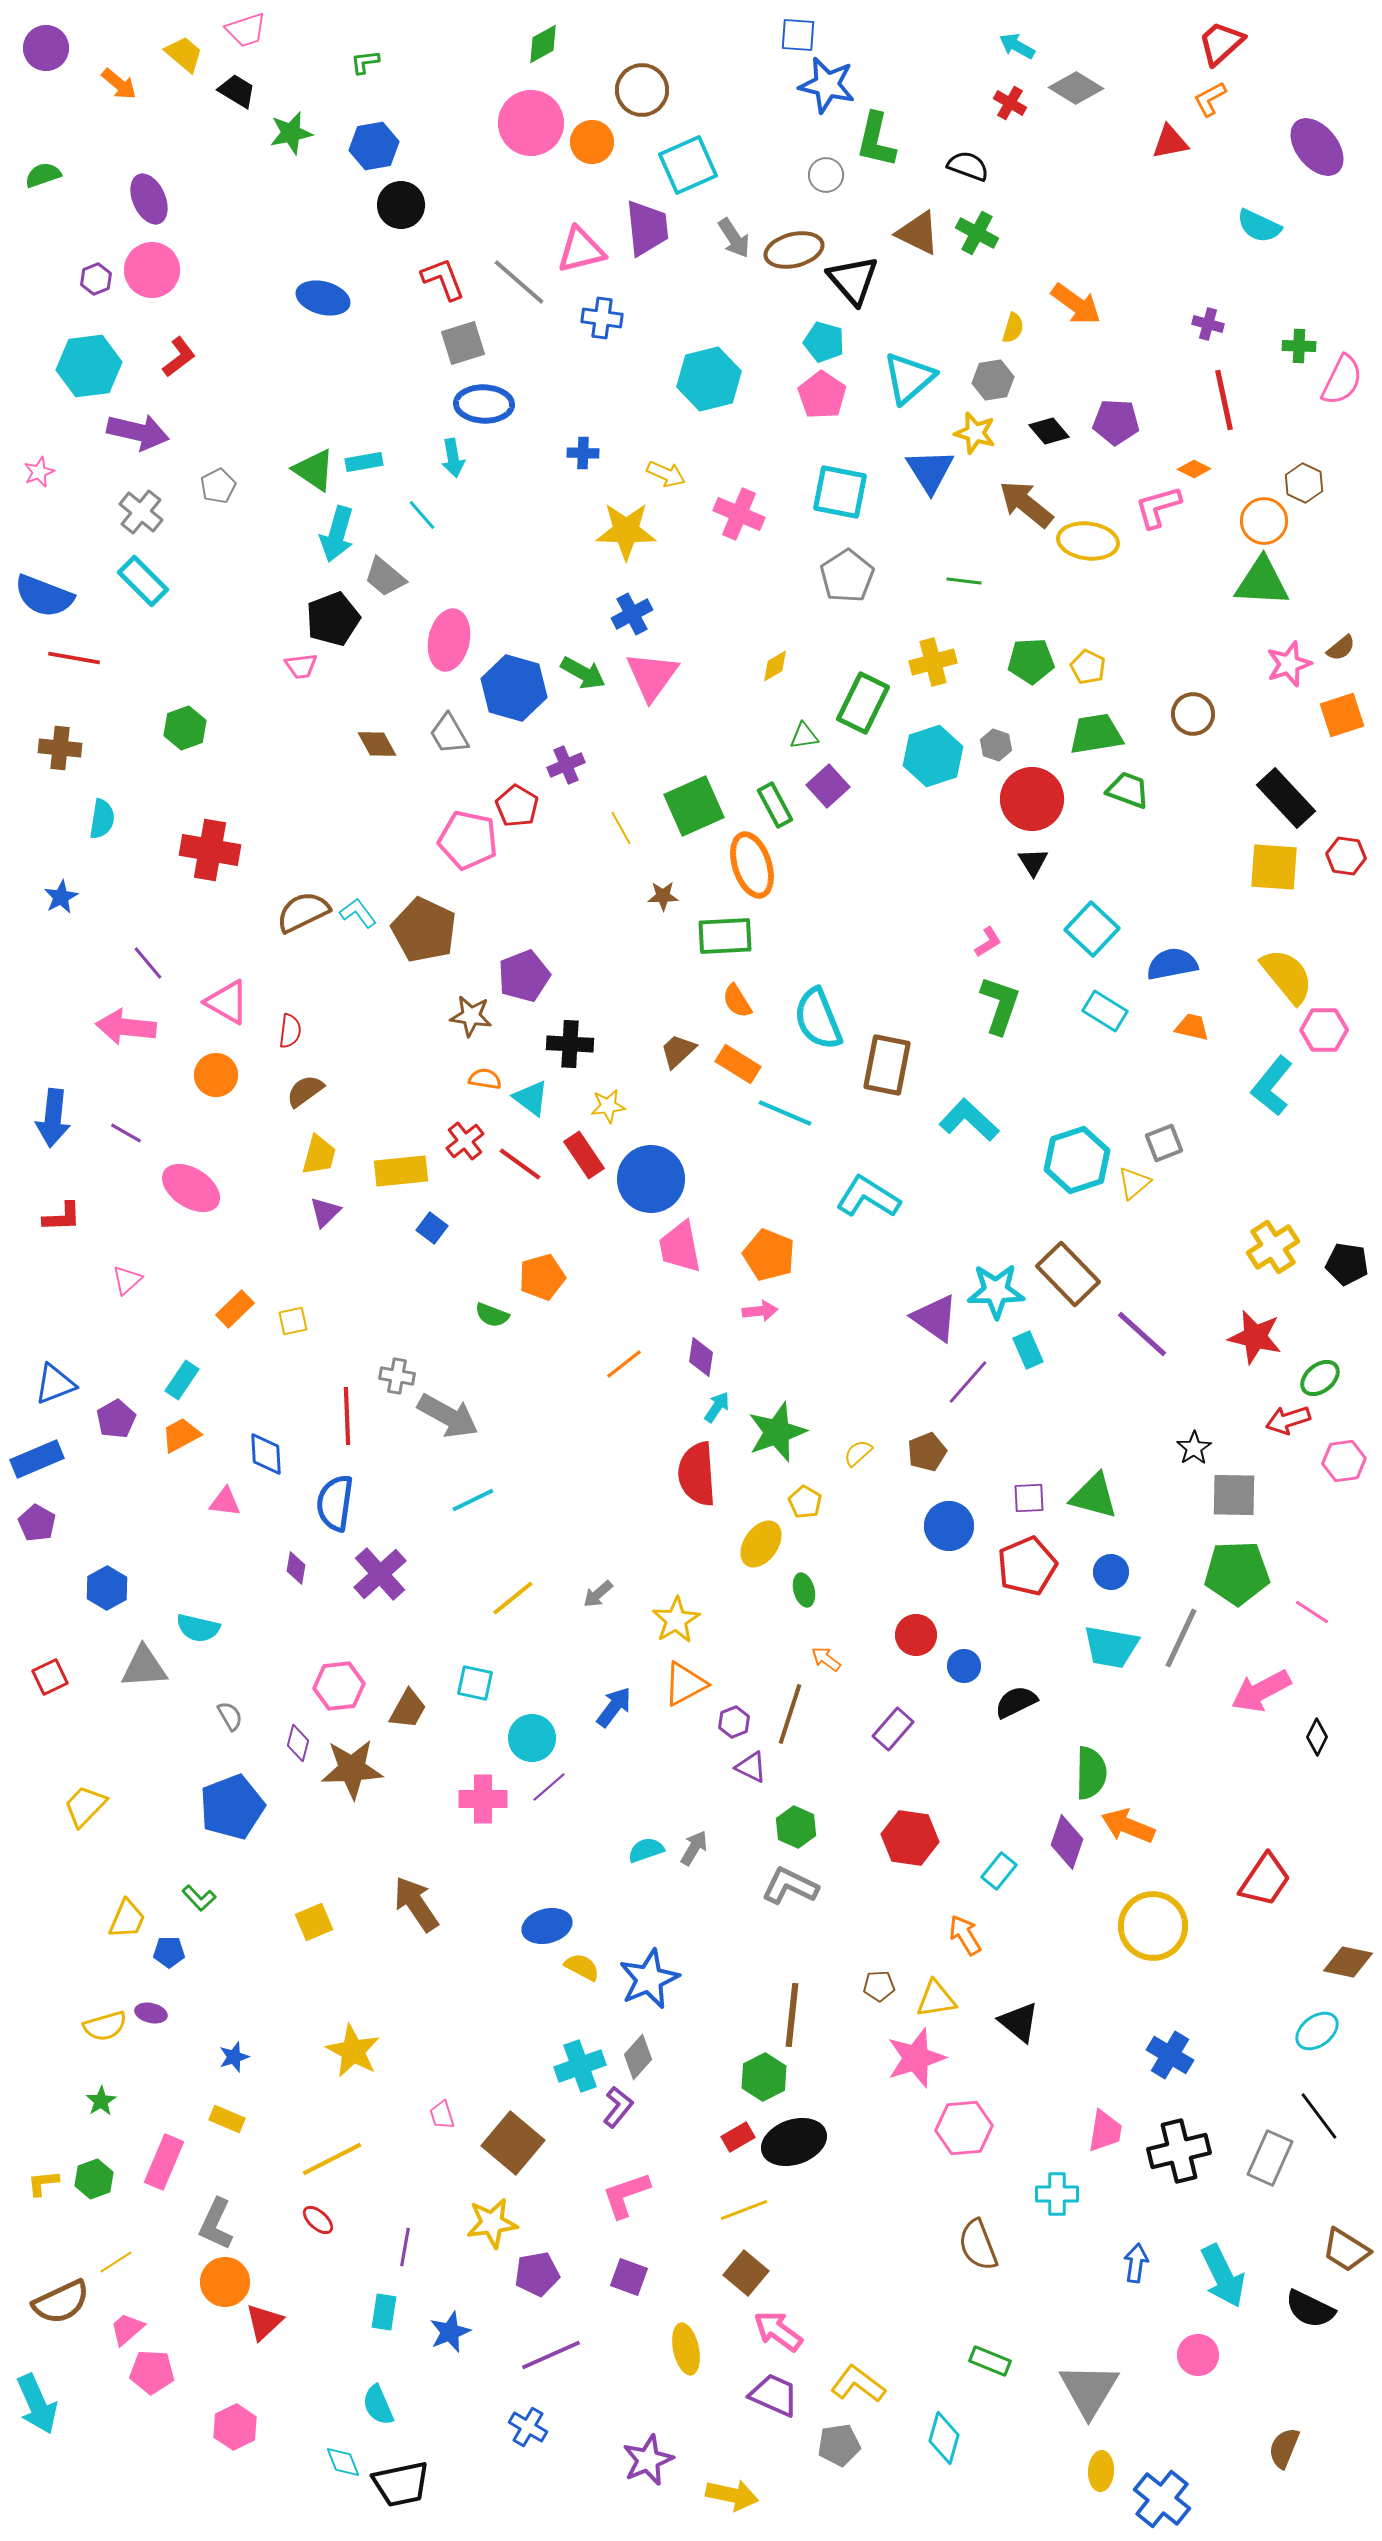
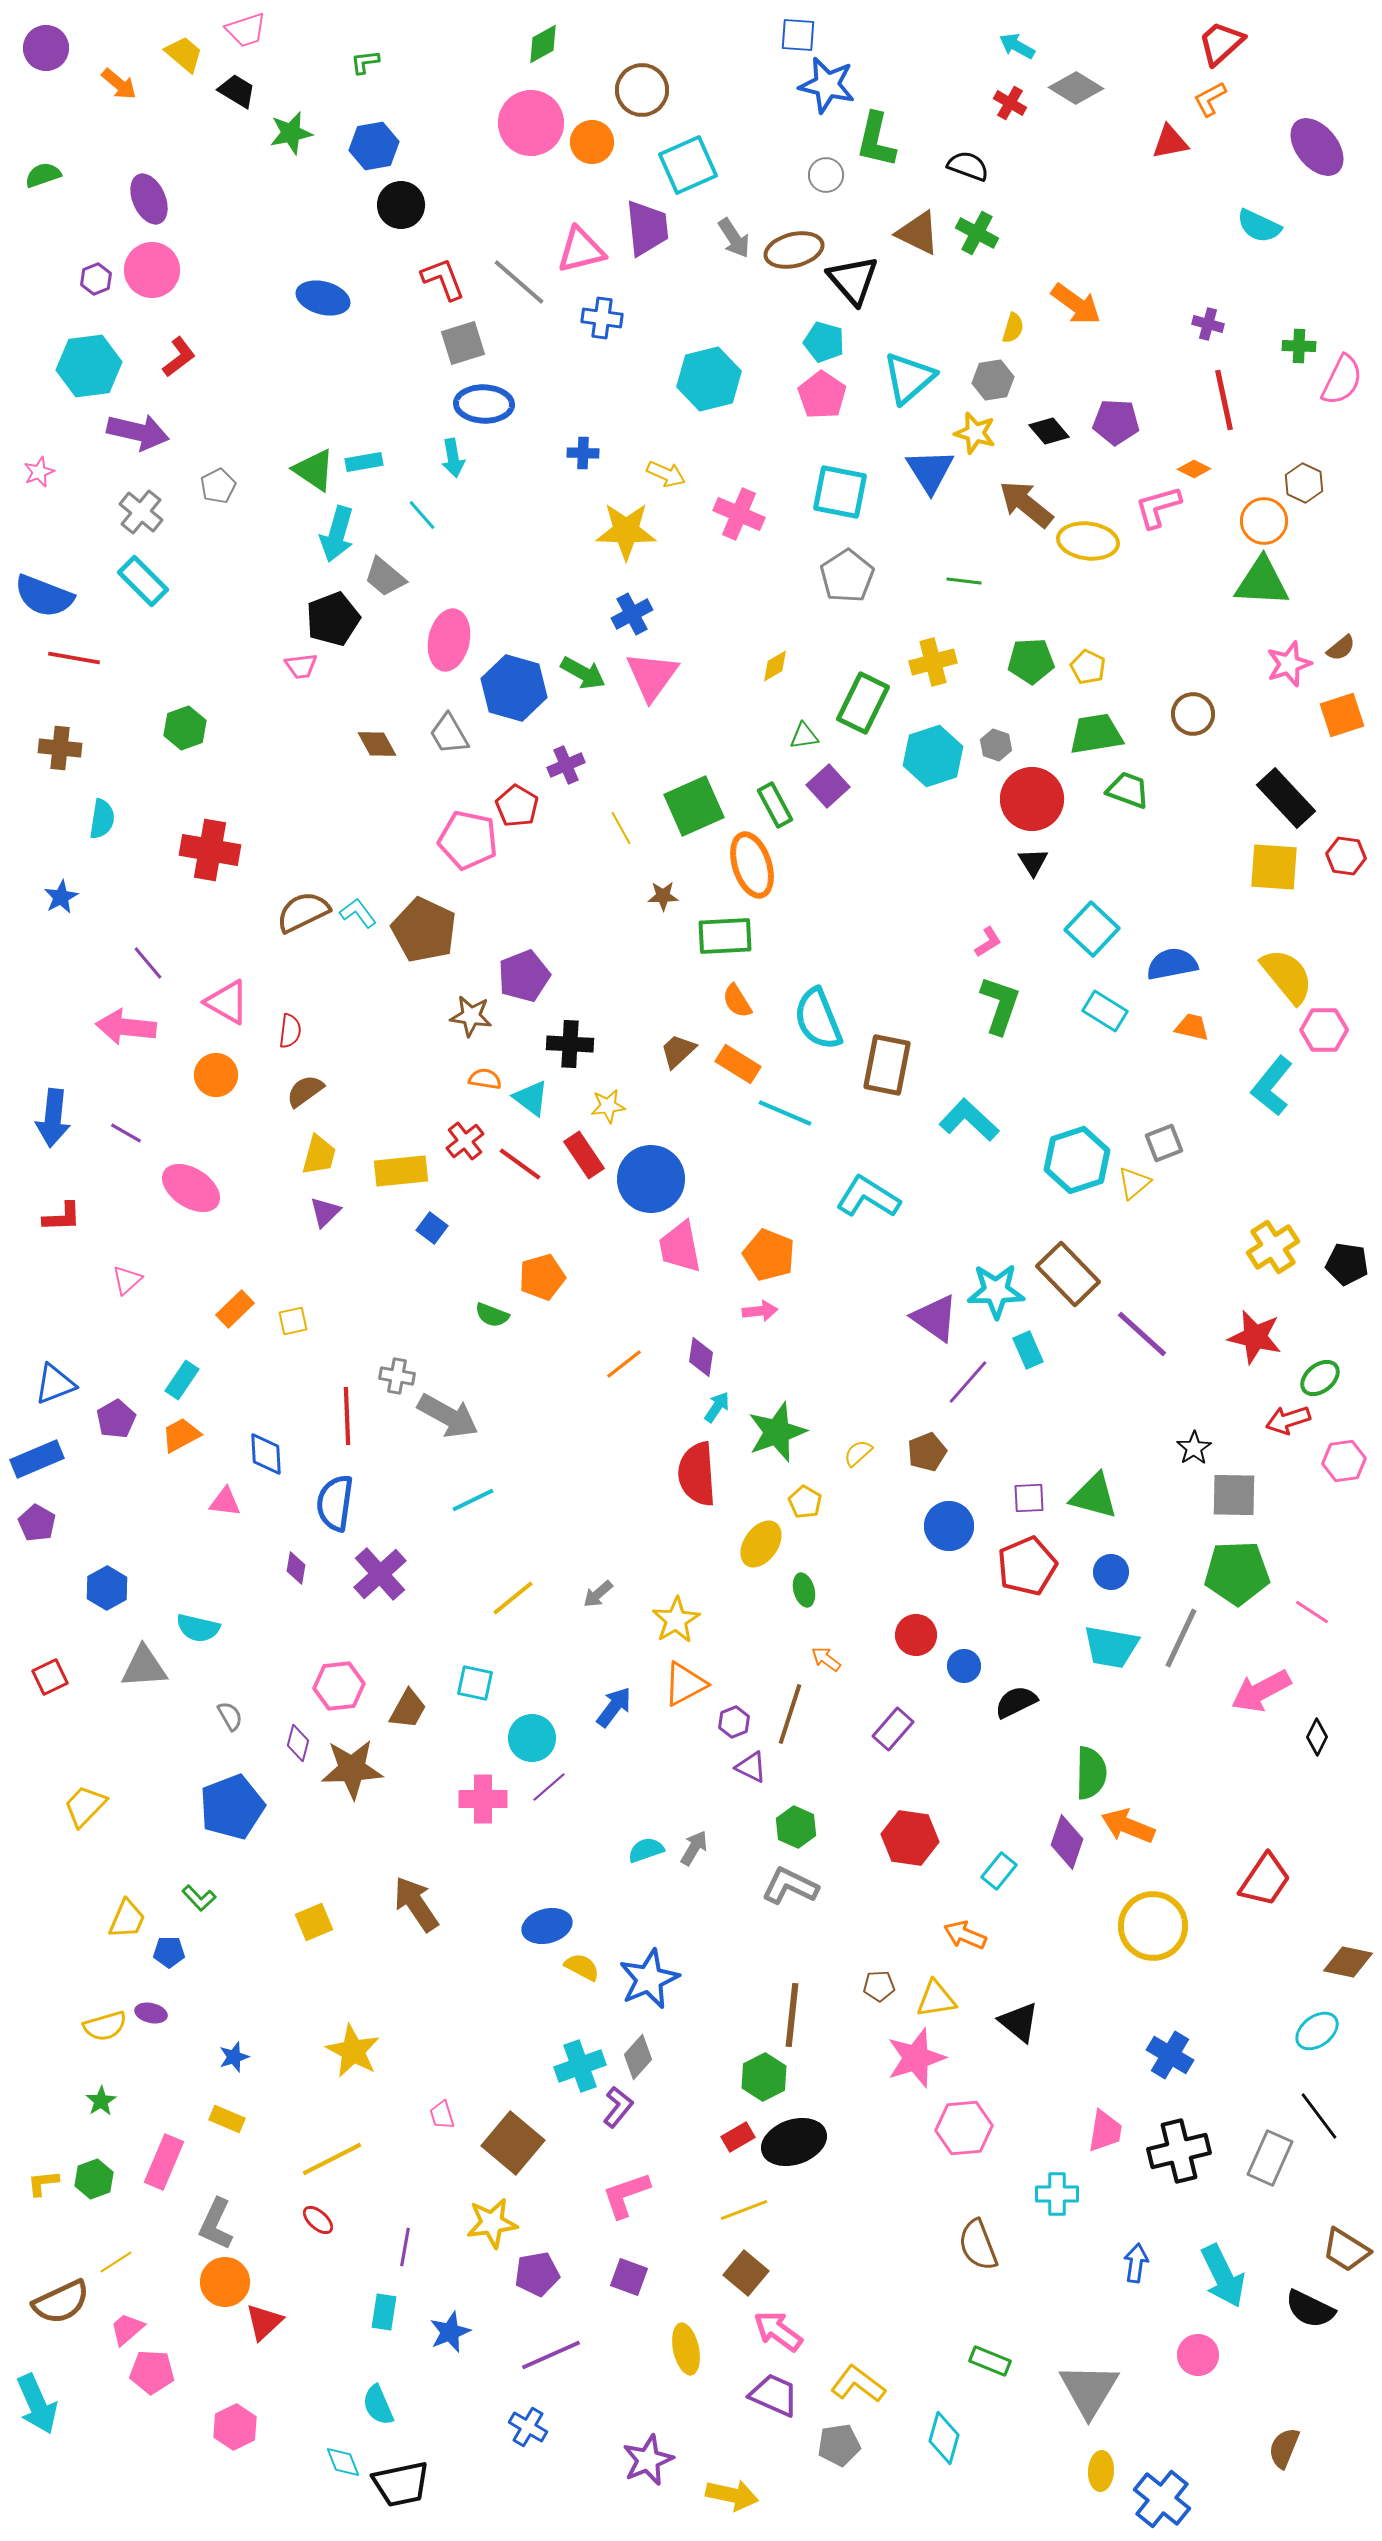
orange arrow at (965, 1935): rotated 36 degrees counterclockwise
